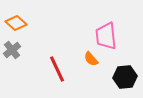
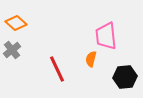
orange semicircle: rotated 56 degrees clockwise
